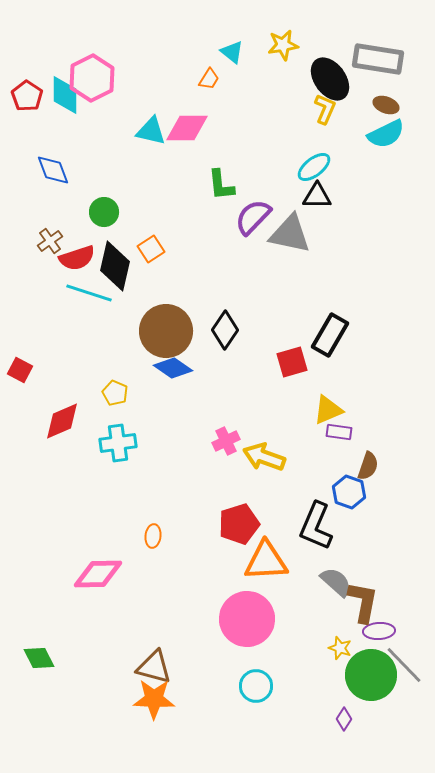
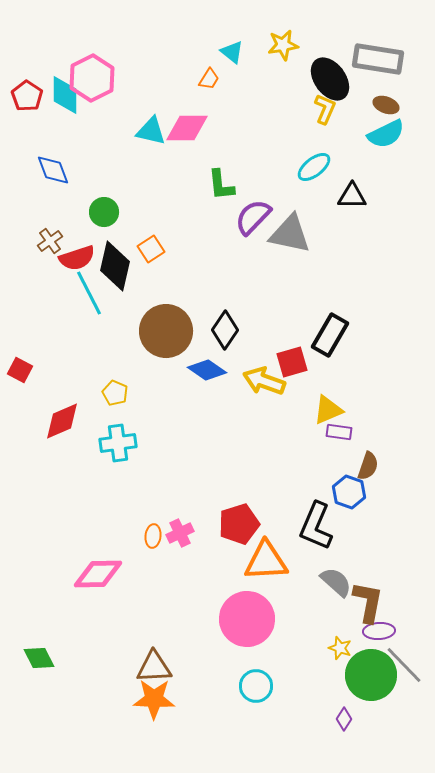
black triangle at (317, 196): moved 35 px right
cyan line at (89, 293): rotated 45 degrees clockwise
blue diamond at (173, 368): moved 34 px right, 2 px down
pink cross at (226, 441): moved 46 px left, 92 px down
yellow arrow at (264, 457): moved 76 px up
brown L-shape at (363, 602): moved 5 px right
brown triangle at (154, 667): rotated 18 degrees counterclockwise
